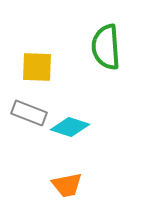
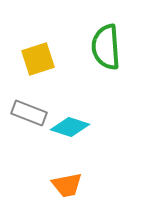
yellow square: moved 1 px right, 8 px up; rotated 20 degrees counterclockwise
